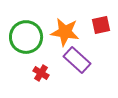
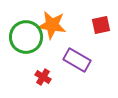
orange star: moved 13 px left, 7 px up
purple rectangle: rotated 12 degrees counterclockwise
red cross: moved 2 px right, 4 px down
